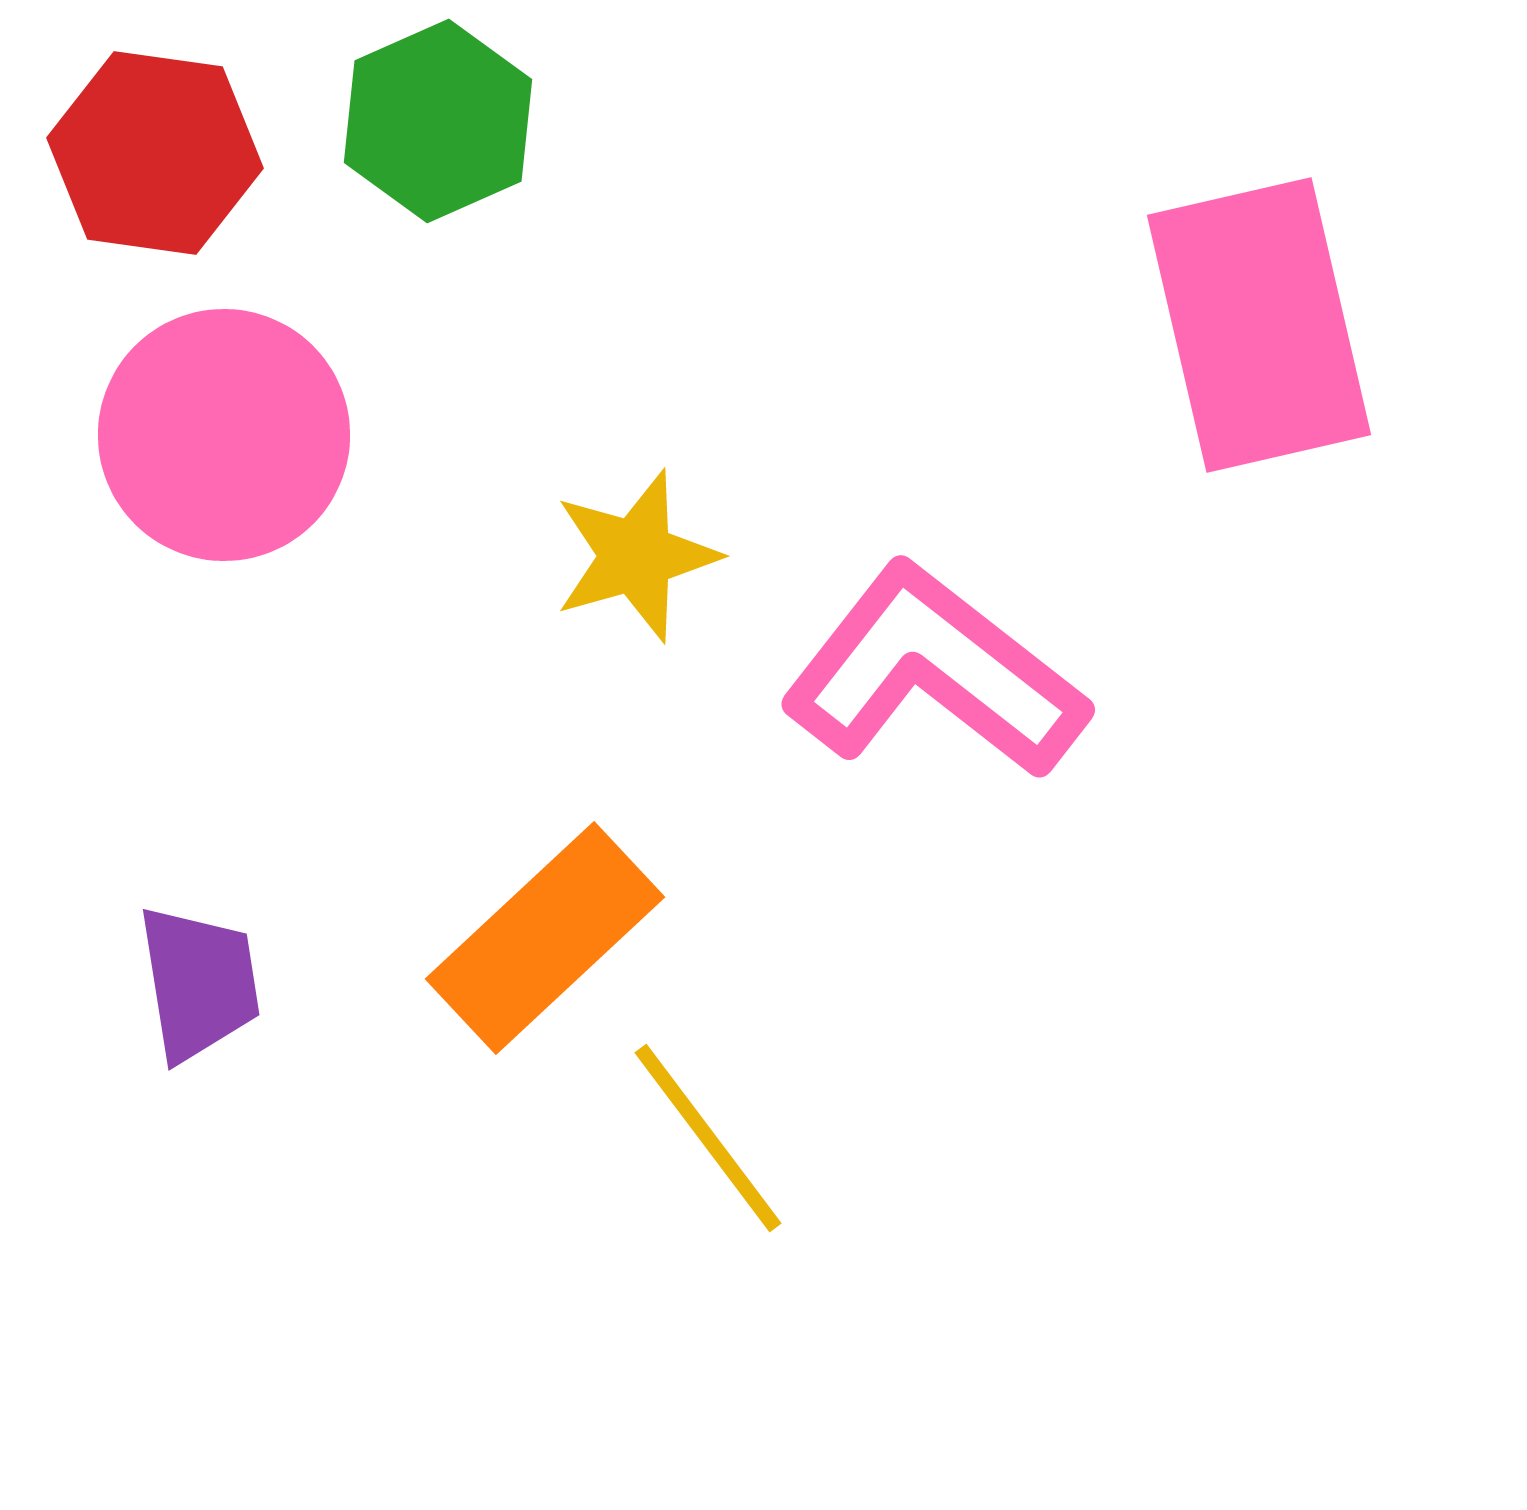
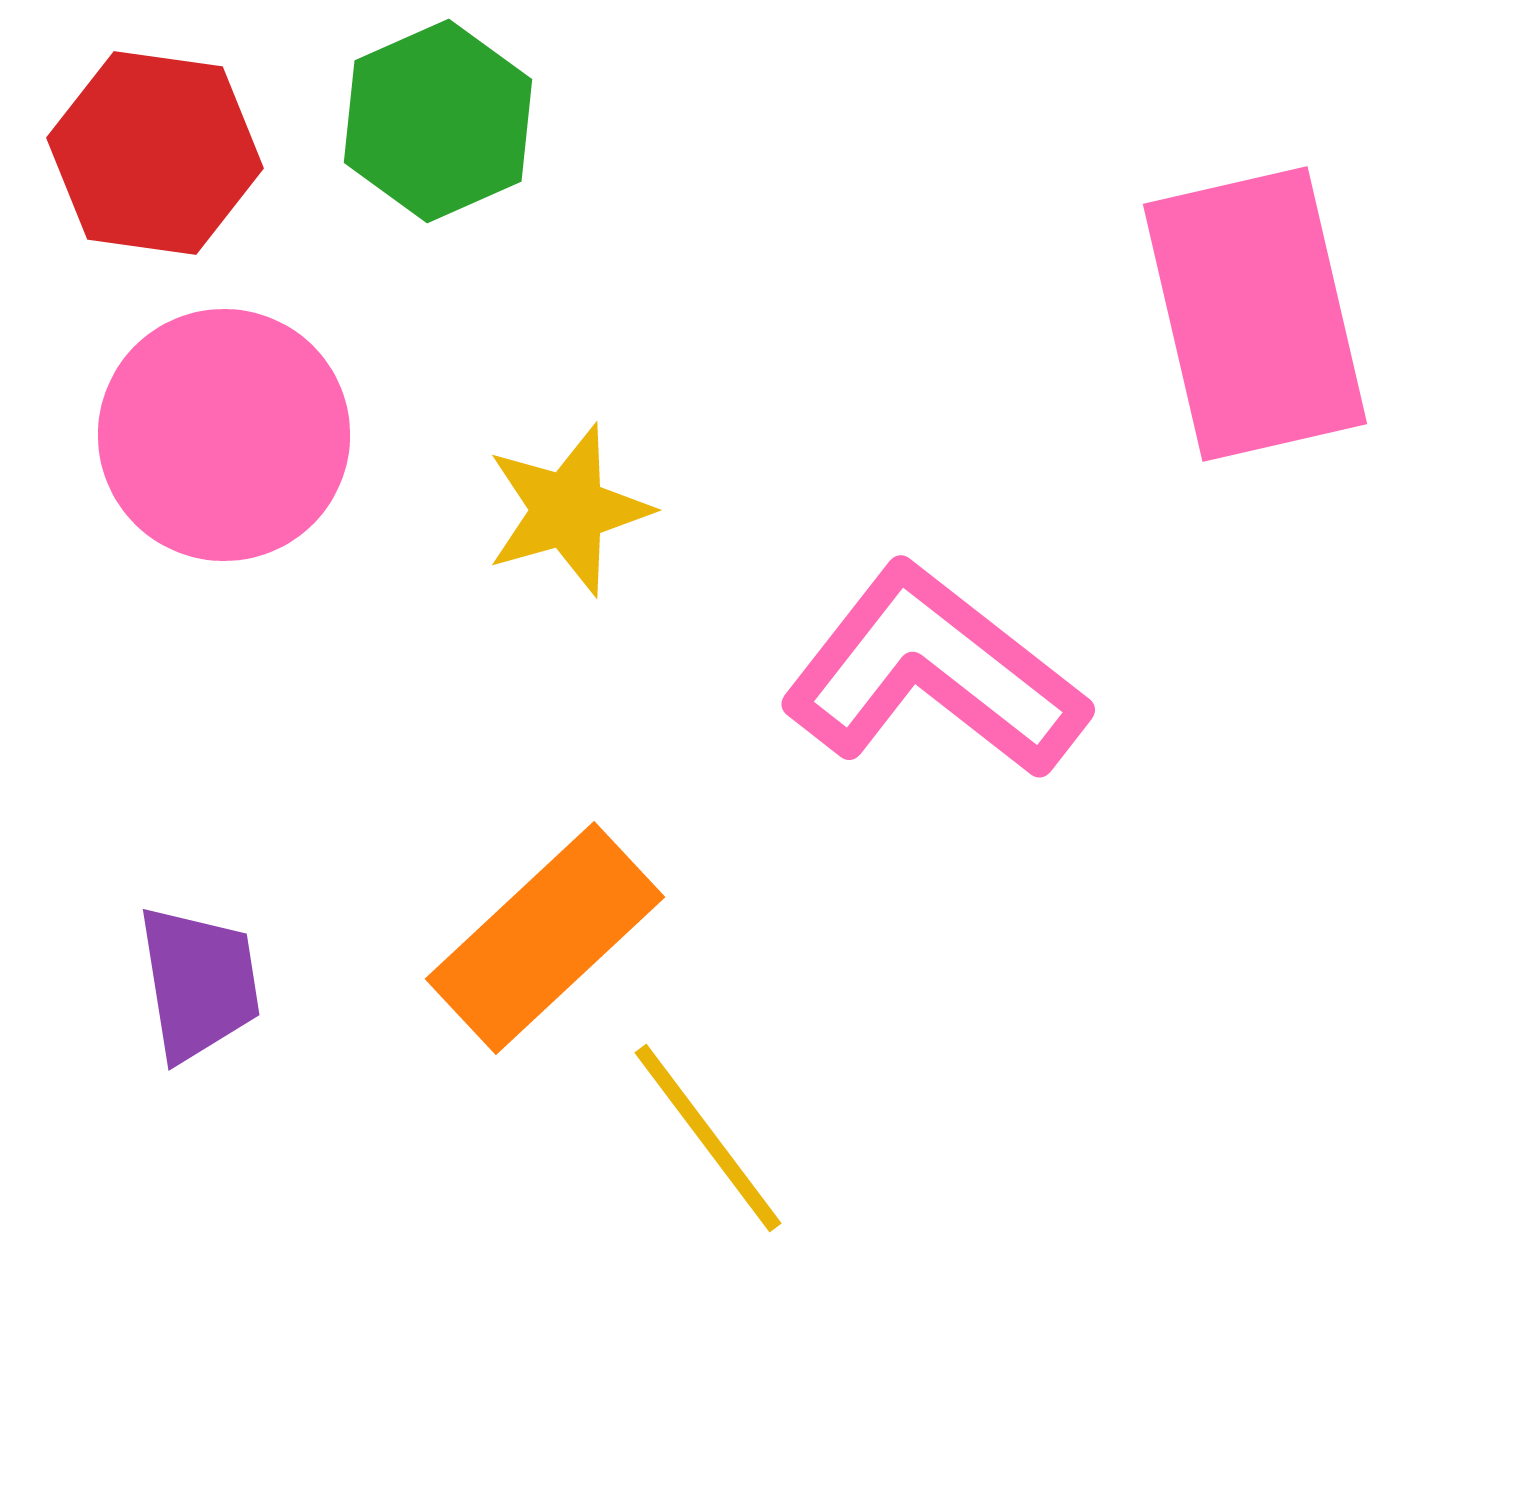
pink rectangle: moved 4 px left, 11 px up
yellow star: moved 68 px left, 46 px up
